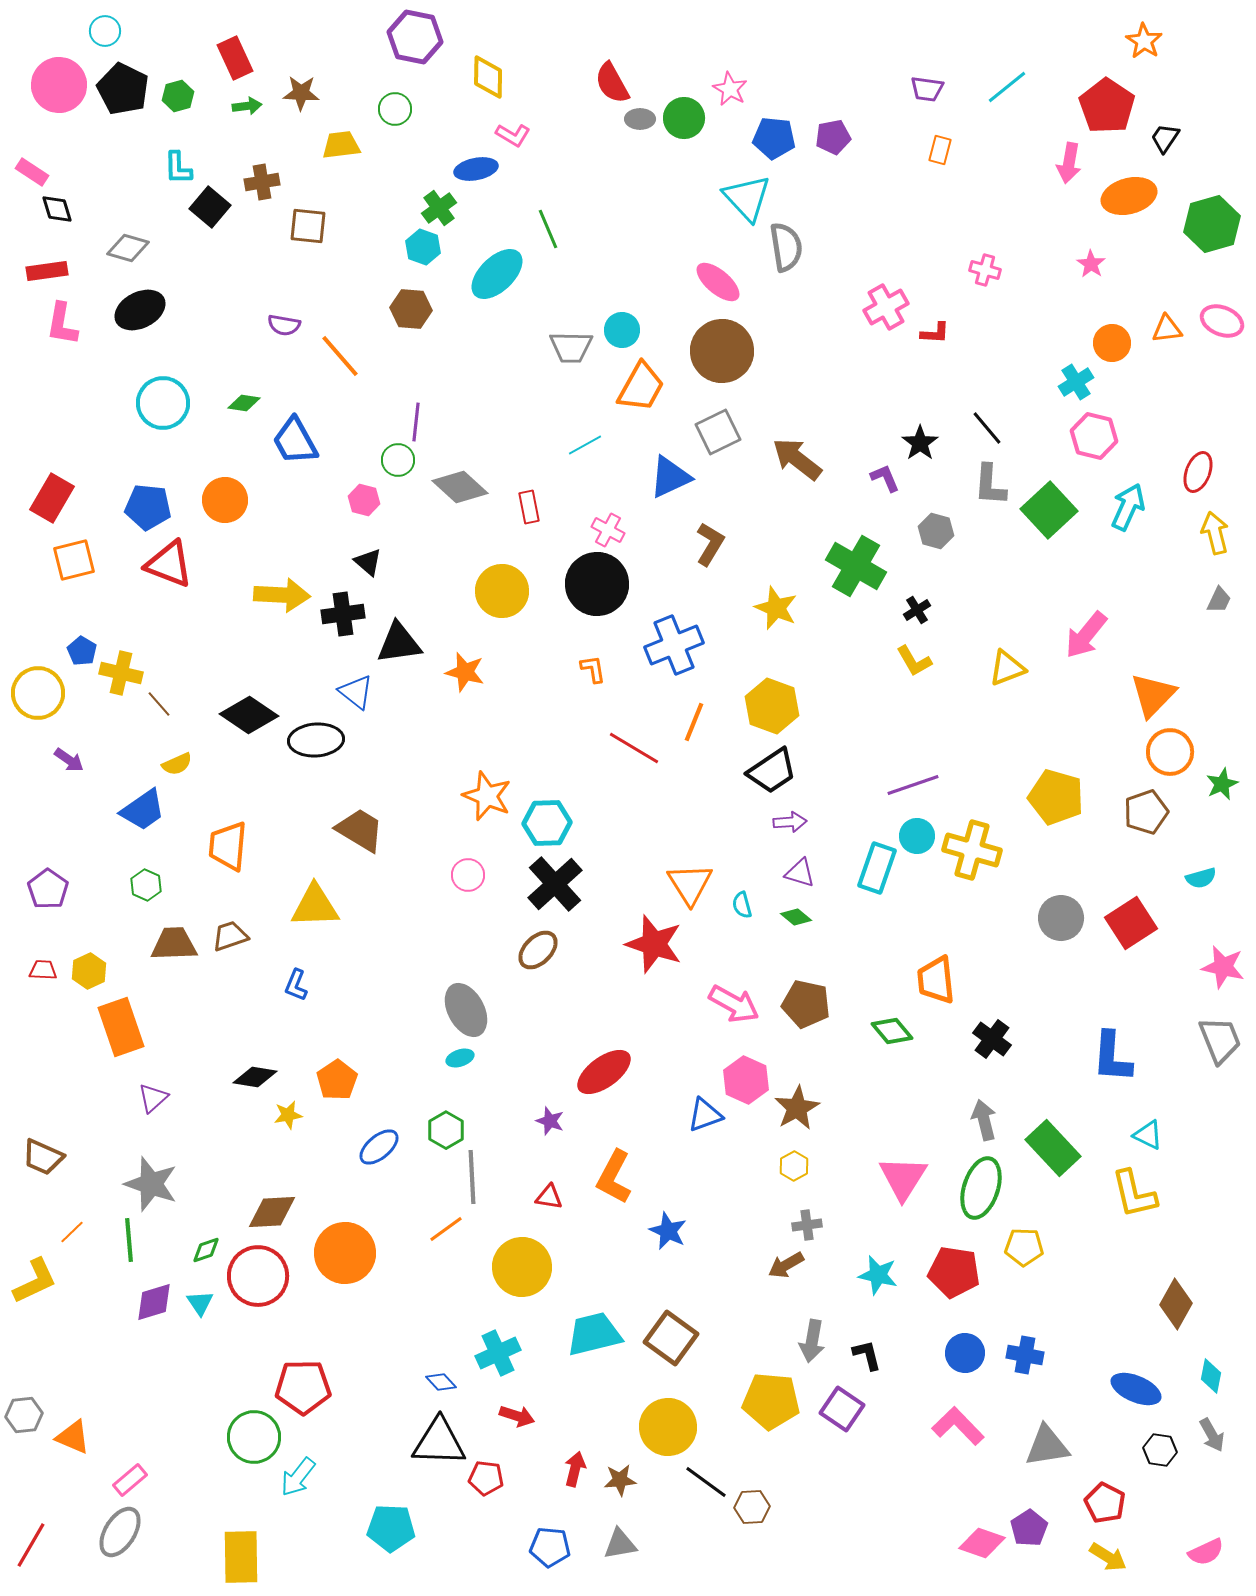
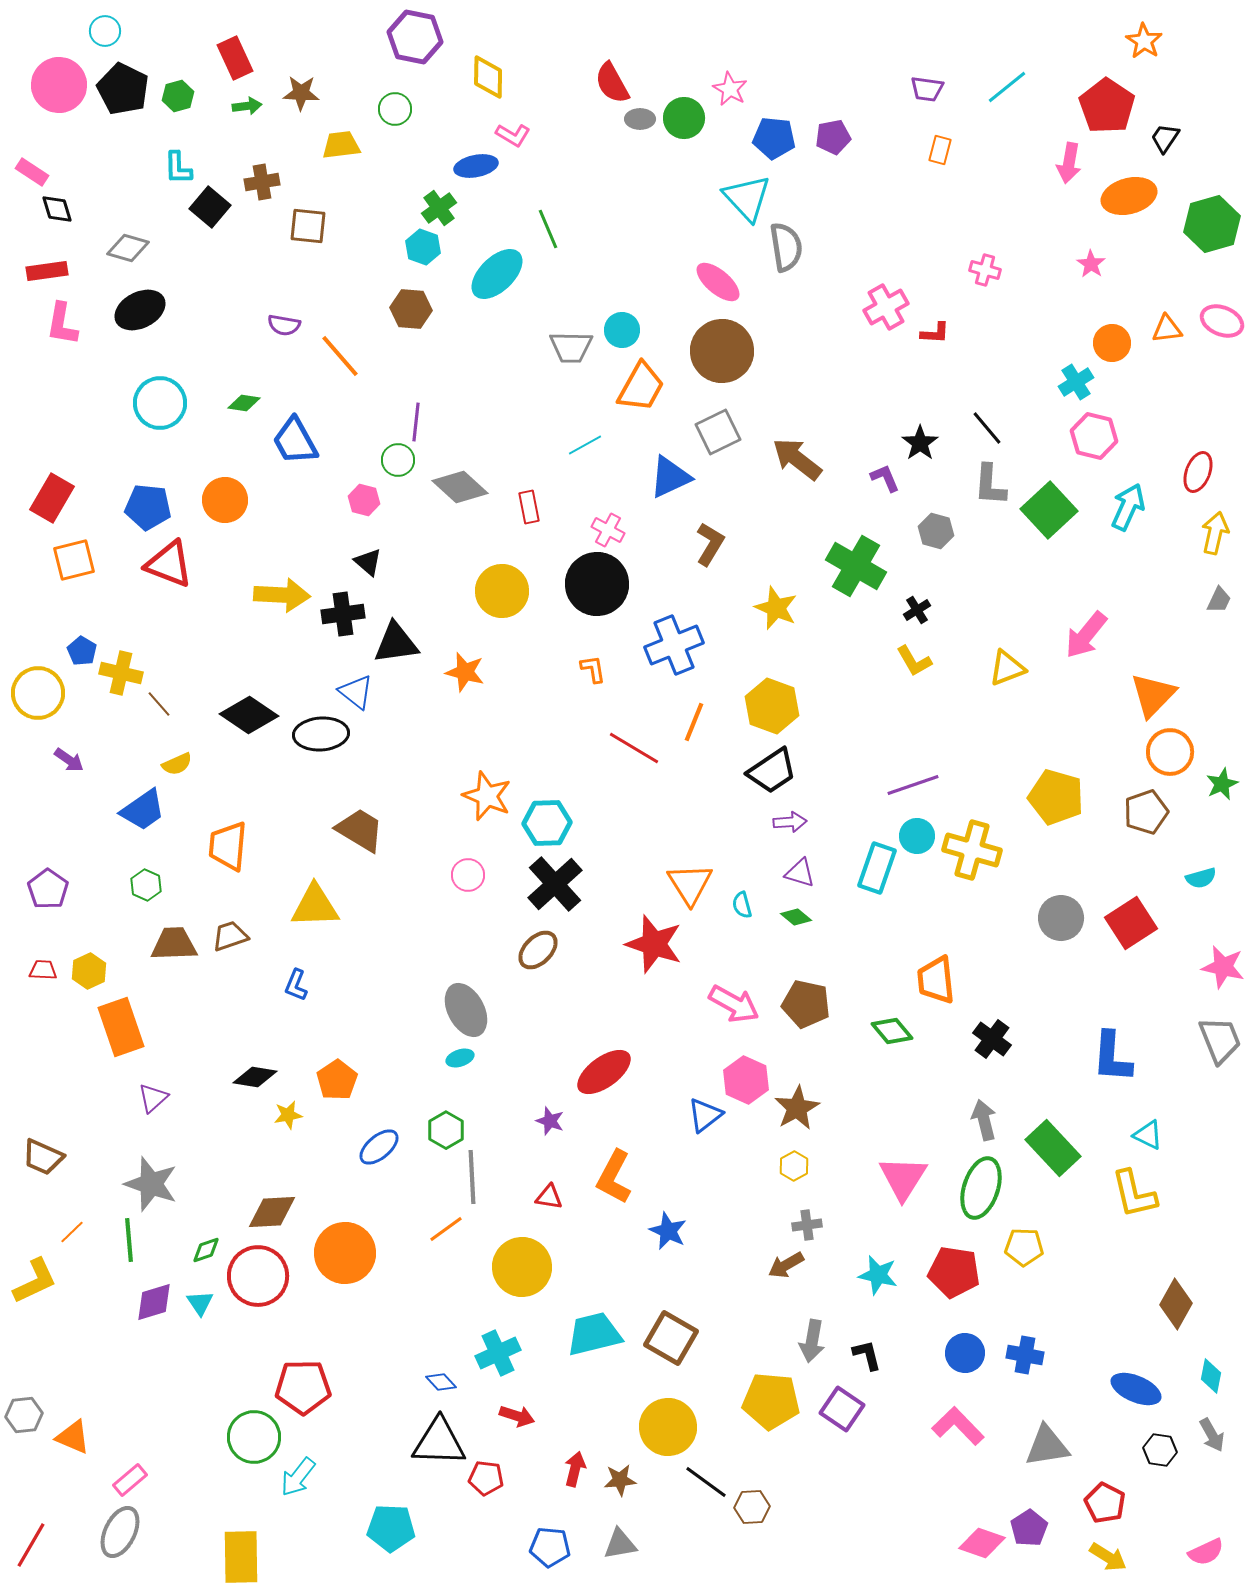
blue ellipse at (476, 169): moved 3 px up
cyan circle at (163, 403): moved 3 px left
yellow arrow at (1215, 533): rotated 27 degrees clockwise
black triangle at (399, 643): moved 3 px left
black ellipse at (316, 740): moved 5 px right, 6 px up
blue triangle at (705, 1115): rotated 18 degrees counterclockwise
brown square at (671, 1338): rotated 6 degrees counterclockwise
gray ellipse at (120, 1532): rotated 6 degrees counterclockwise
